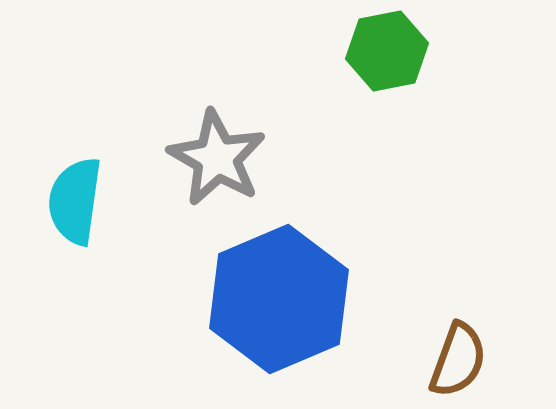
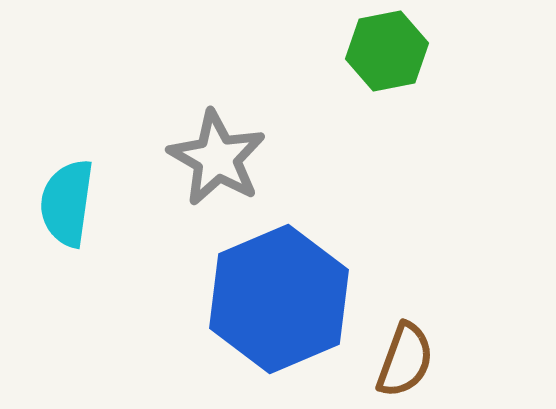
cyan semicircle: moved 8 px left, 2 px down
brown semicircle: moved 53 px left
